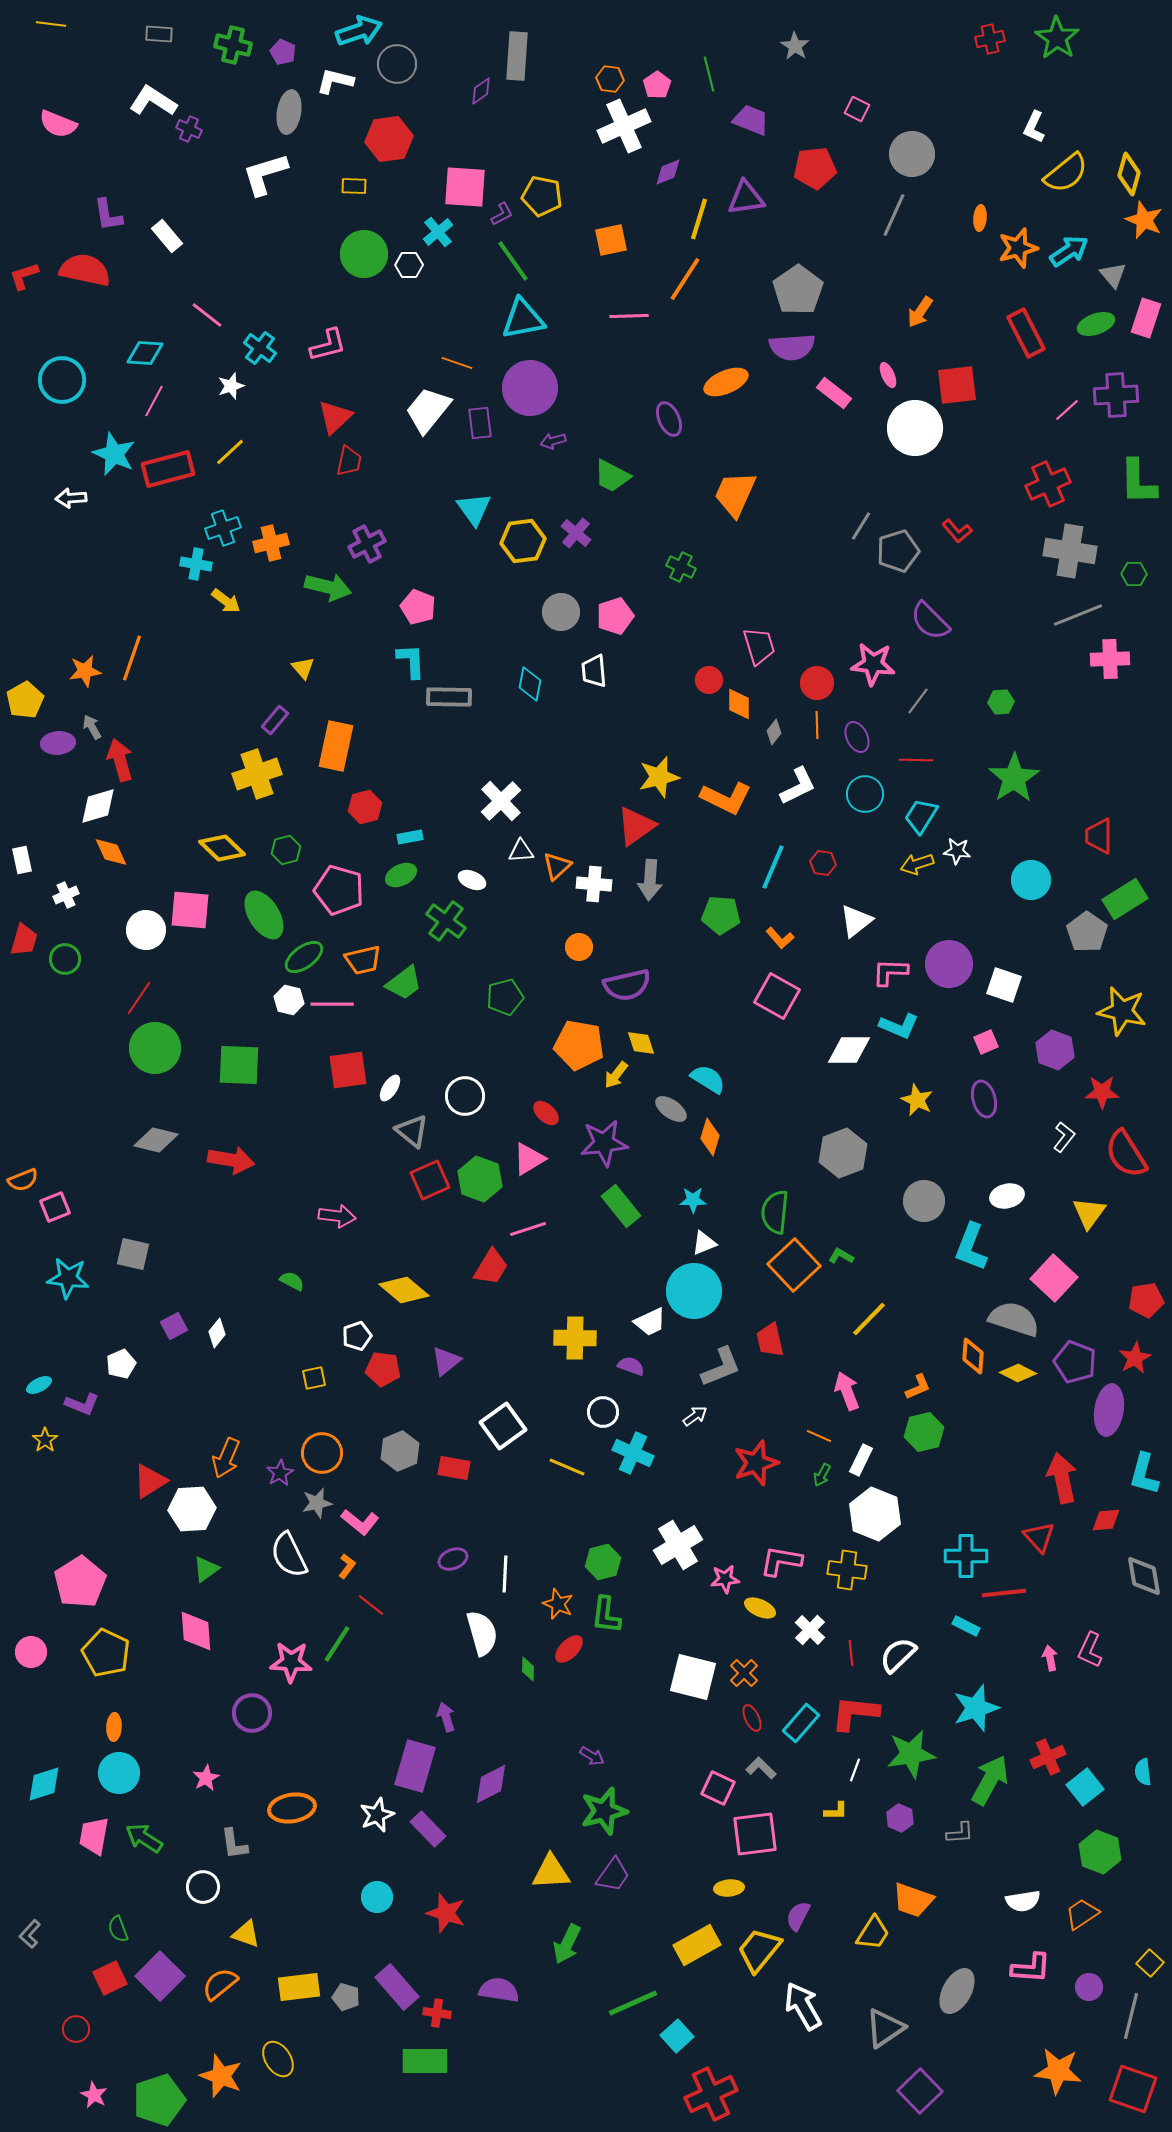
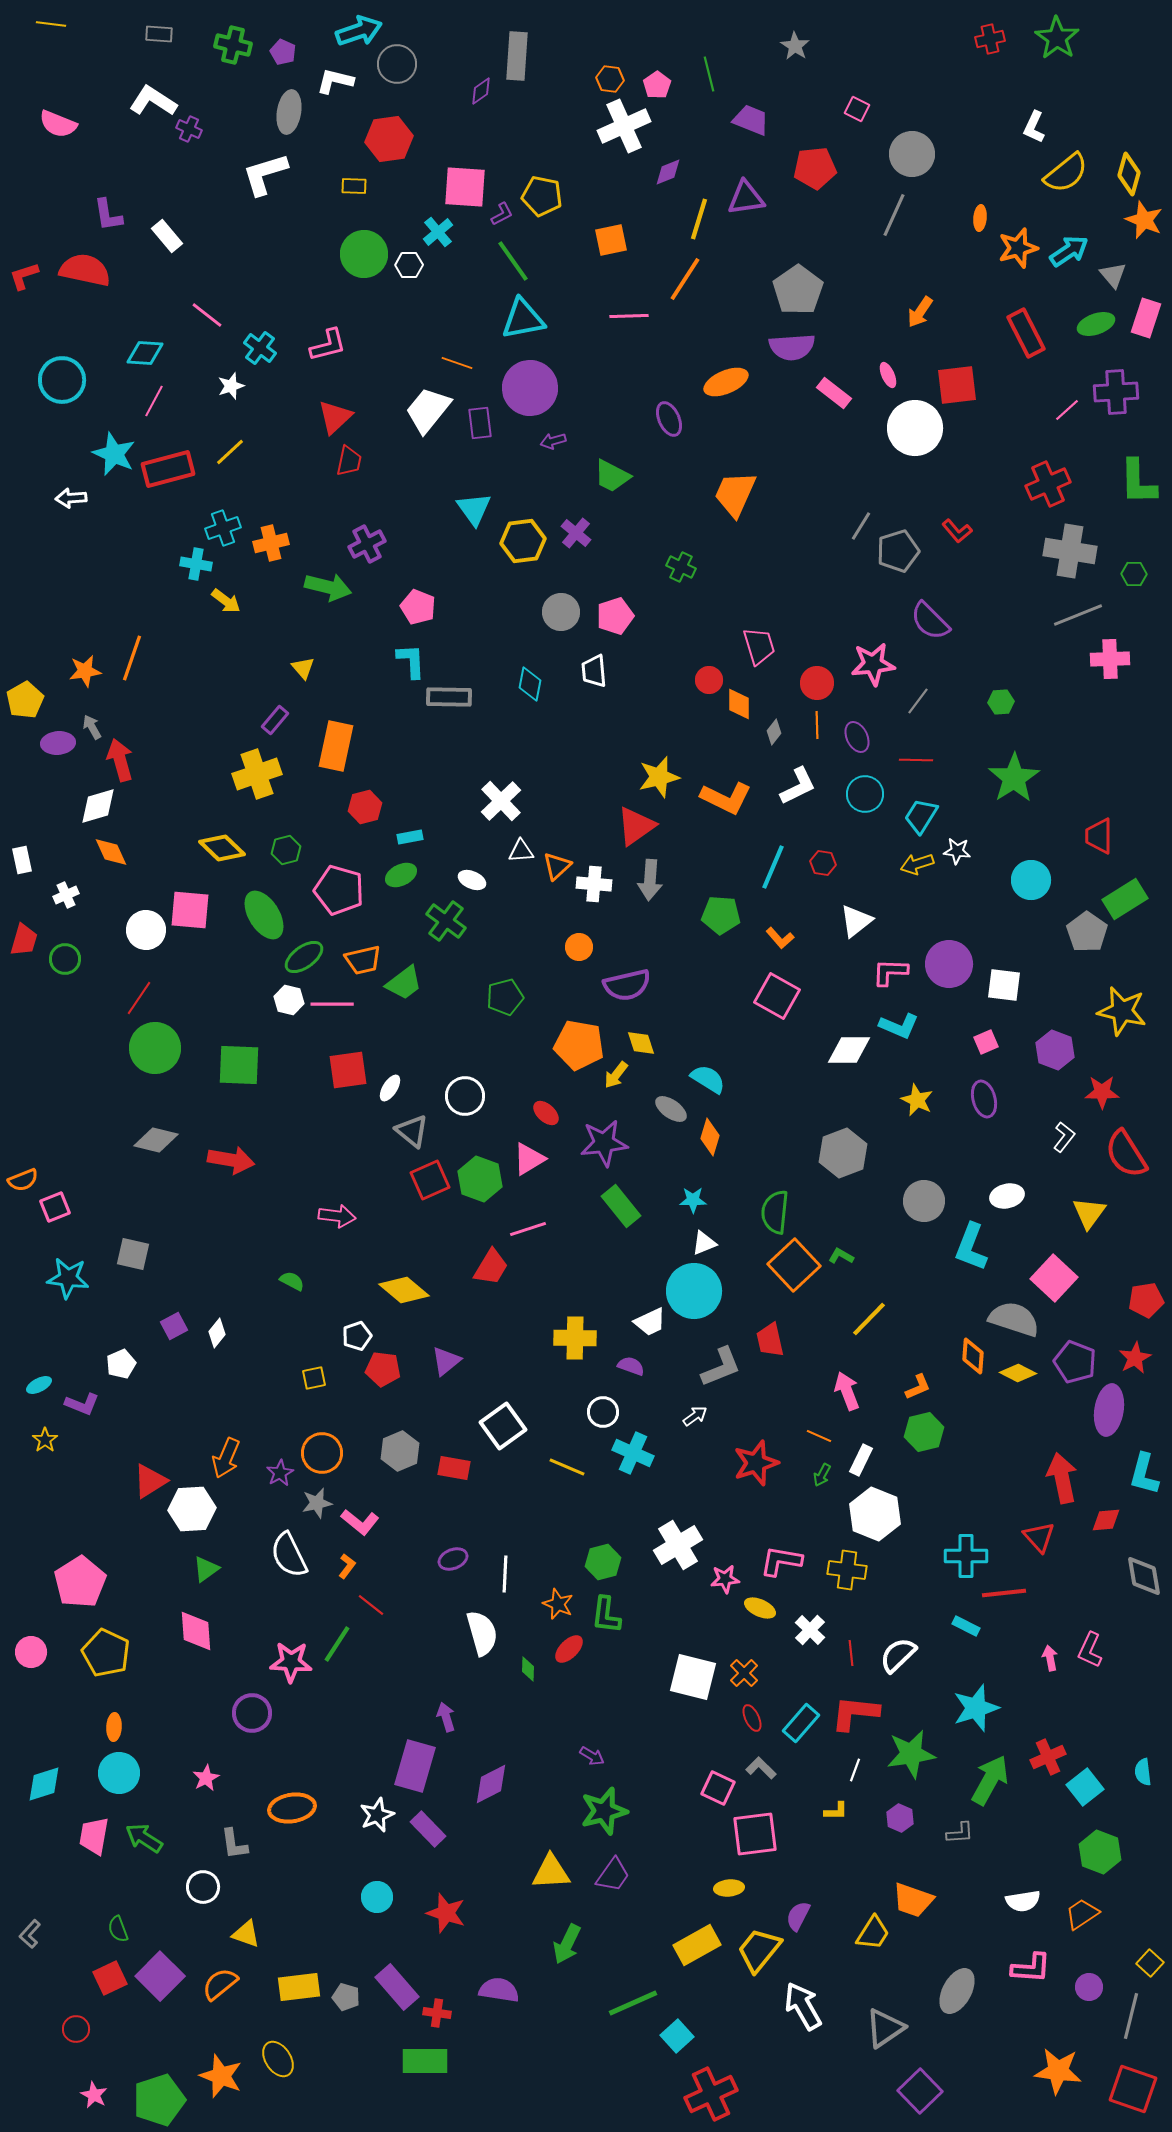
purple cross at (1116, 395): moved 3 px up
pink star at (873, 664): rotated 12 degrees counterclockwise
white square at (1004, 985): rotated 12 degrees counterclockwise
